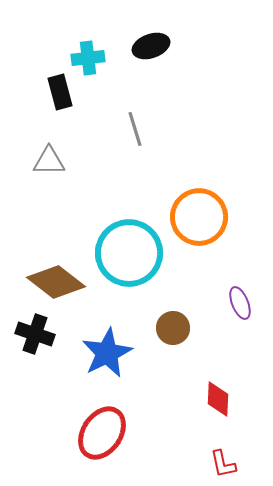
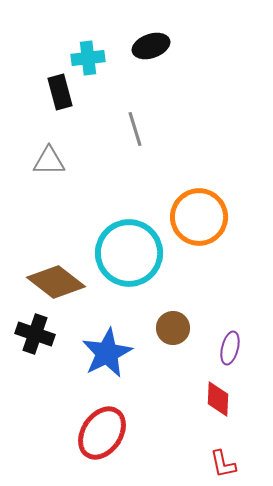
purple ellipse: moved 10 px left, 45 px down; rotated 36 degrees clockwise
